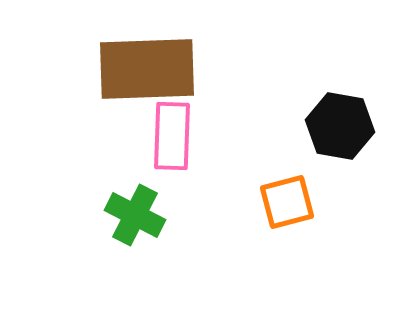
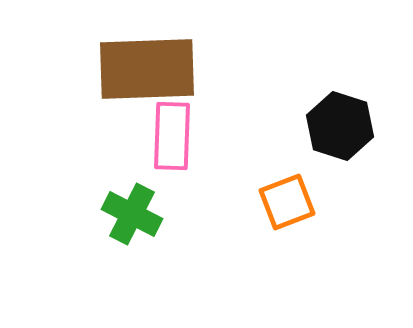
black hexagon: rotated 8 degrees clockwise
orange square: rotated 6 degrees counterclockwise
green cross: moved 3 px left, 1 px up
